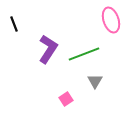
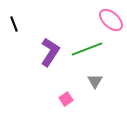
pink ellipse: rotated 30 degrees counterclockwise
purple L-shape: moved 2 px right, 3 px down
green line: moved 3 px right, 5 px up
